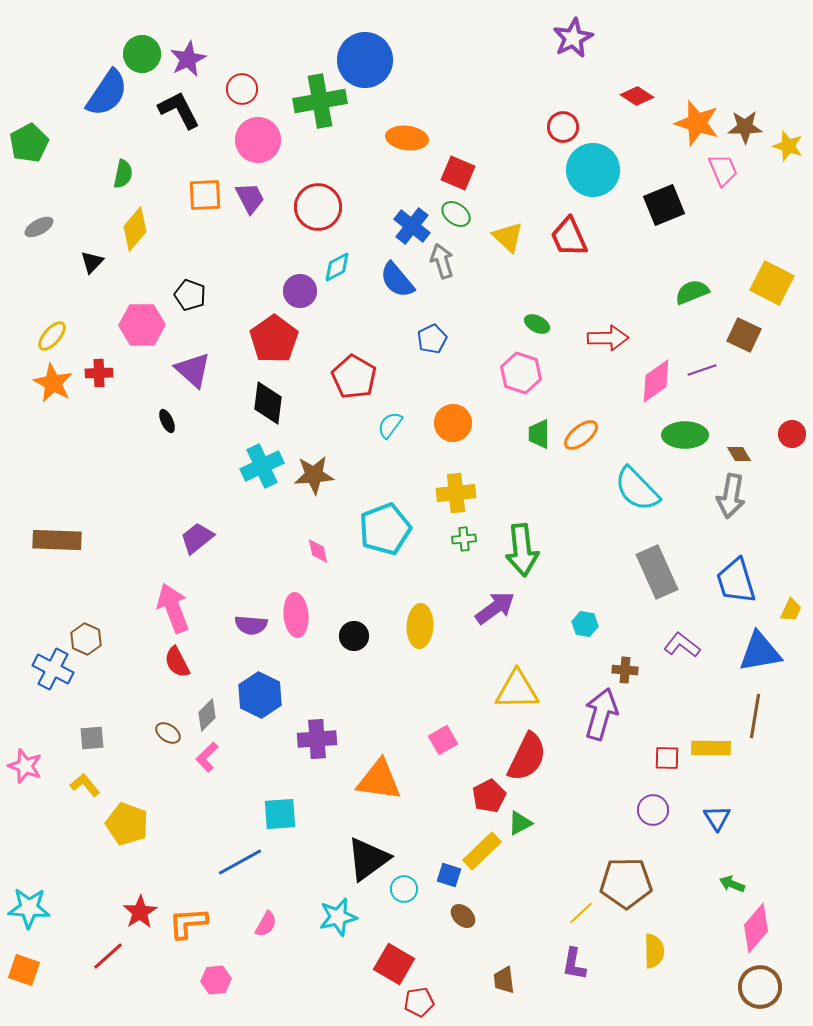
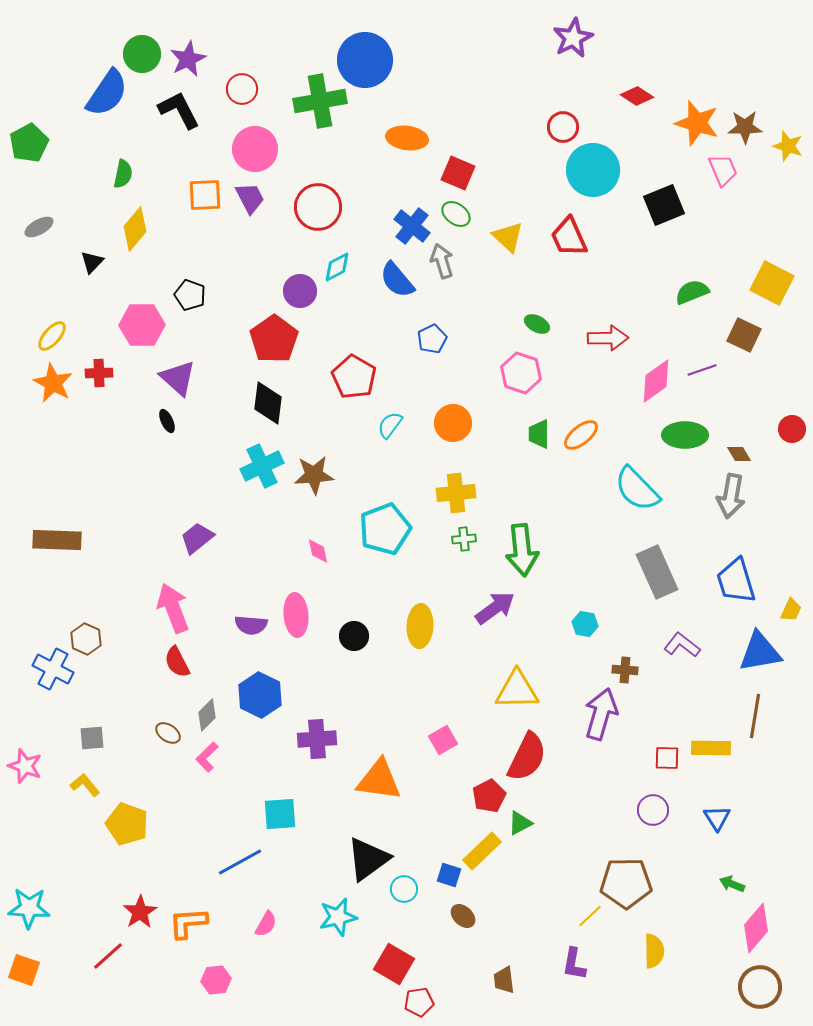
pink circle at (258, 140): moved 3 px left, 9 px down
purple triangle at (193, 370): moved 15 px left, 8 px down
red circle at (792, 434): moved 5 px up
yellow line at (581, 913): moved 9 px right, 3 px down
